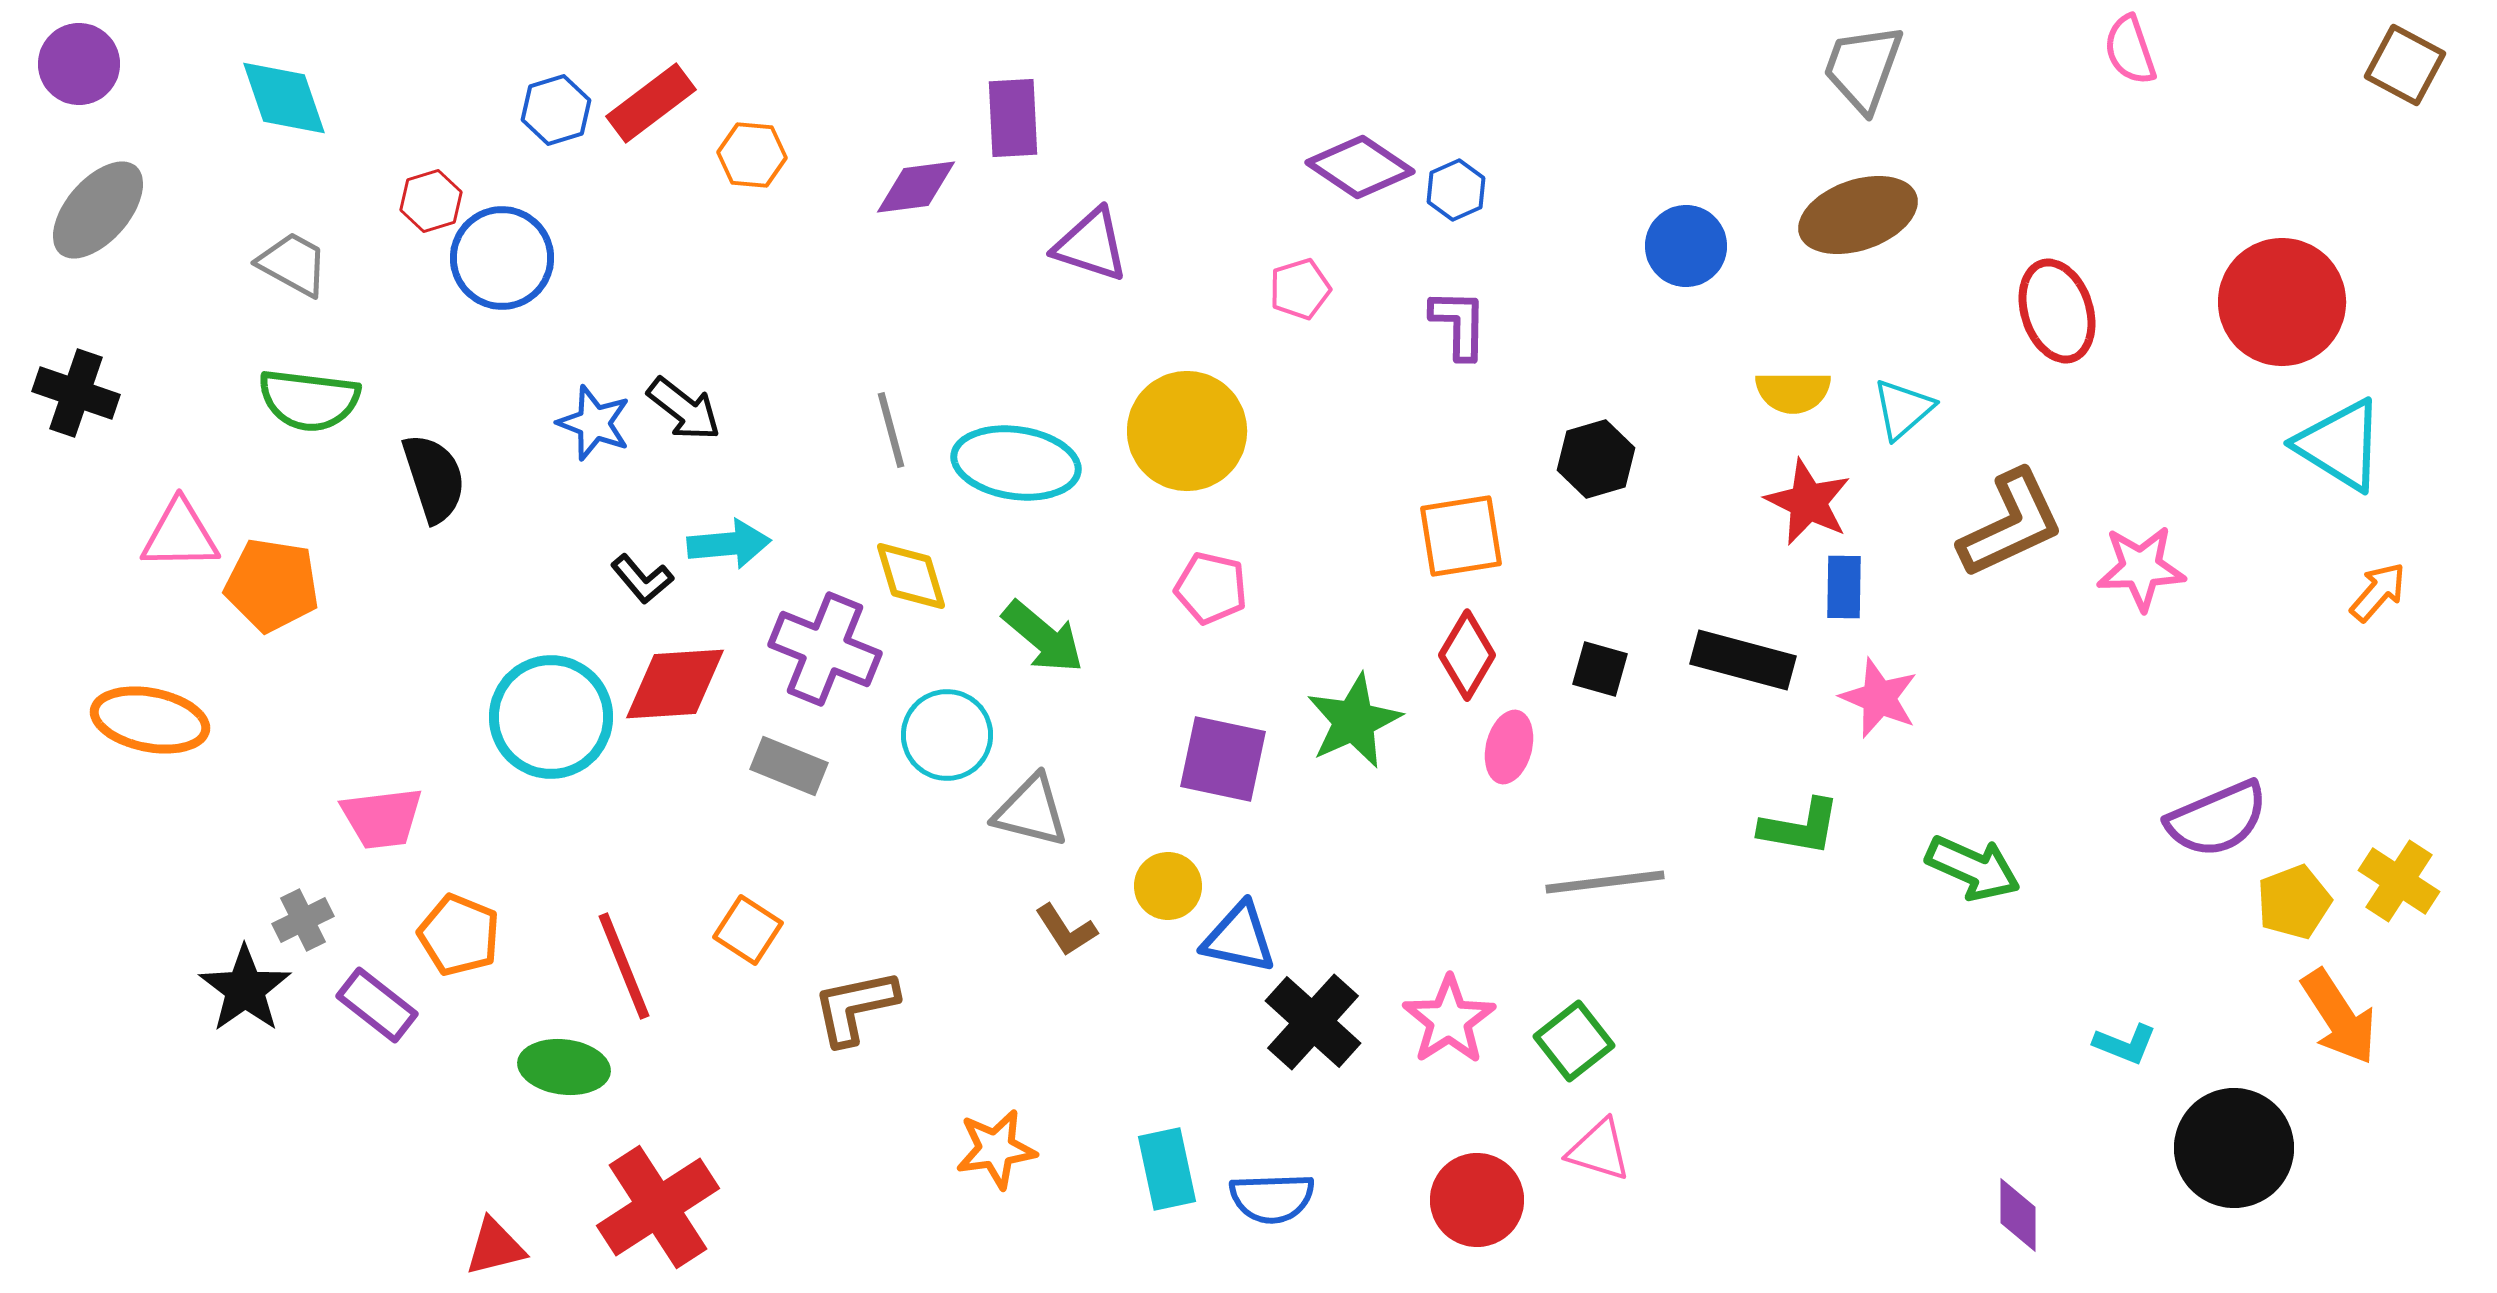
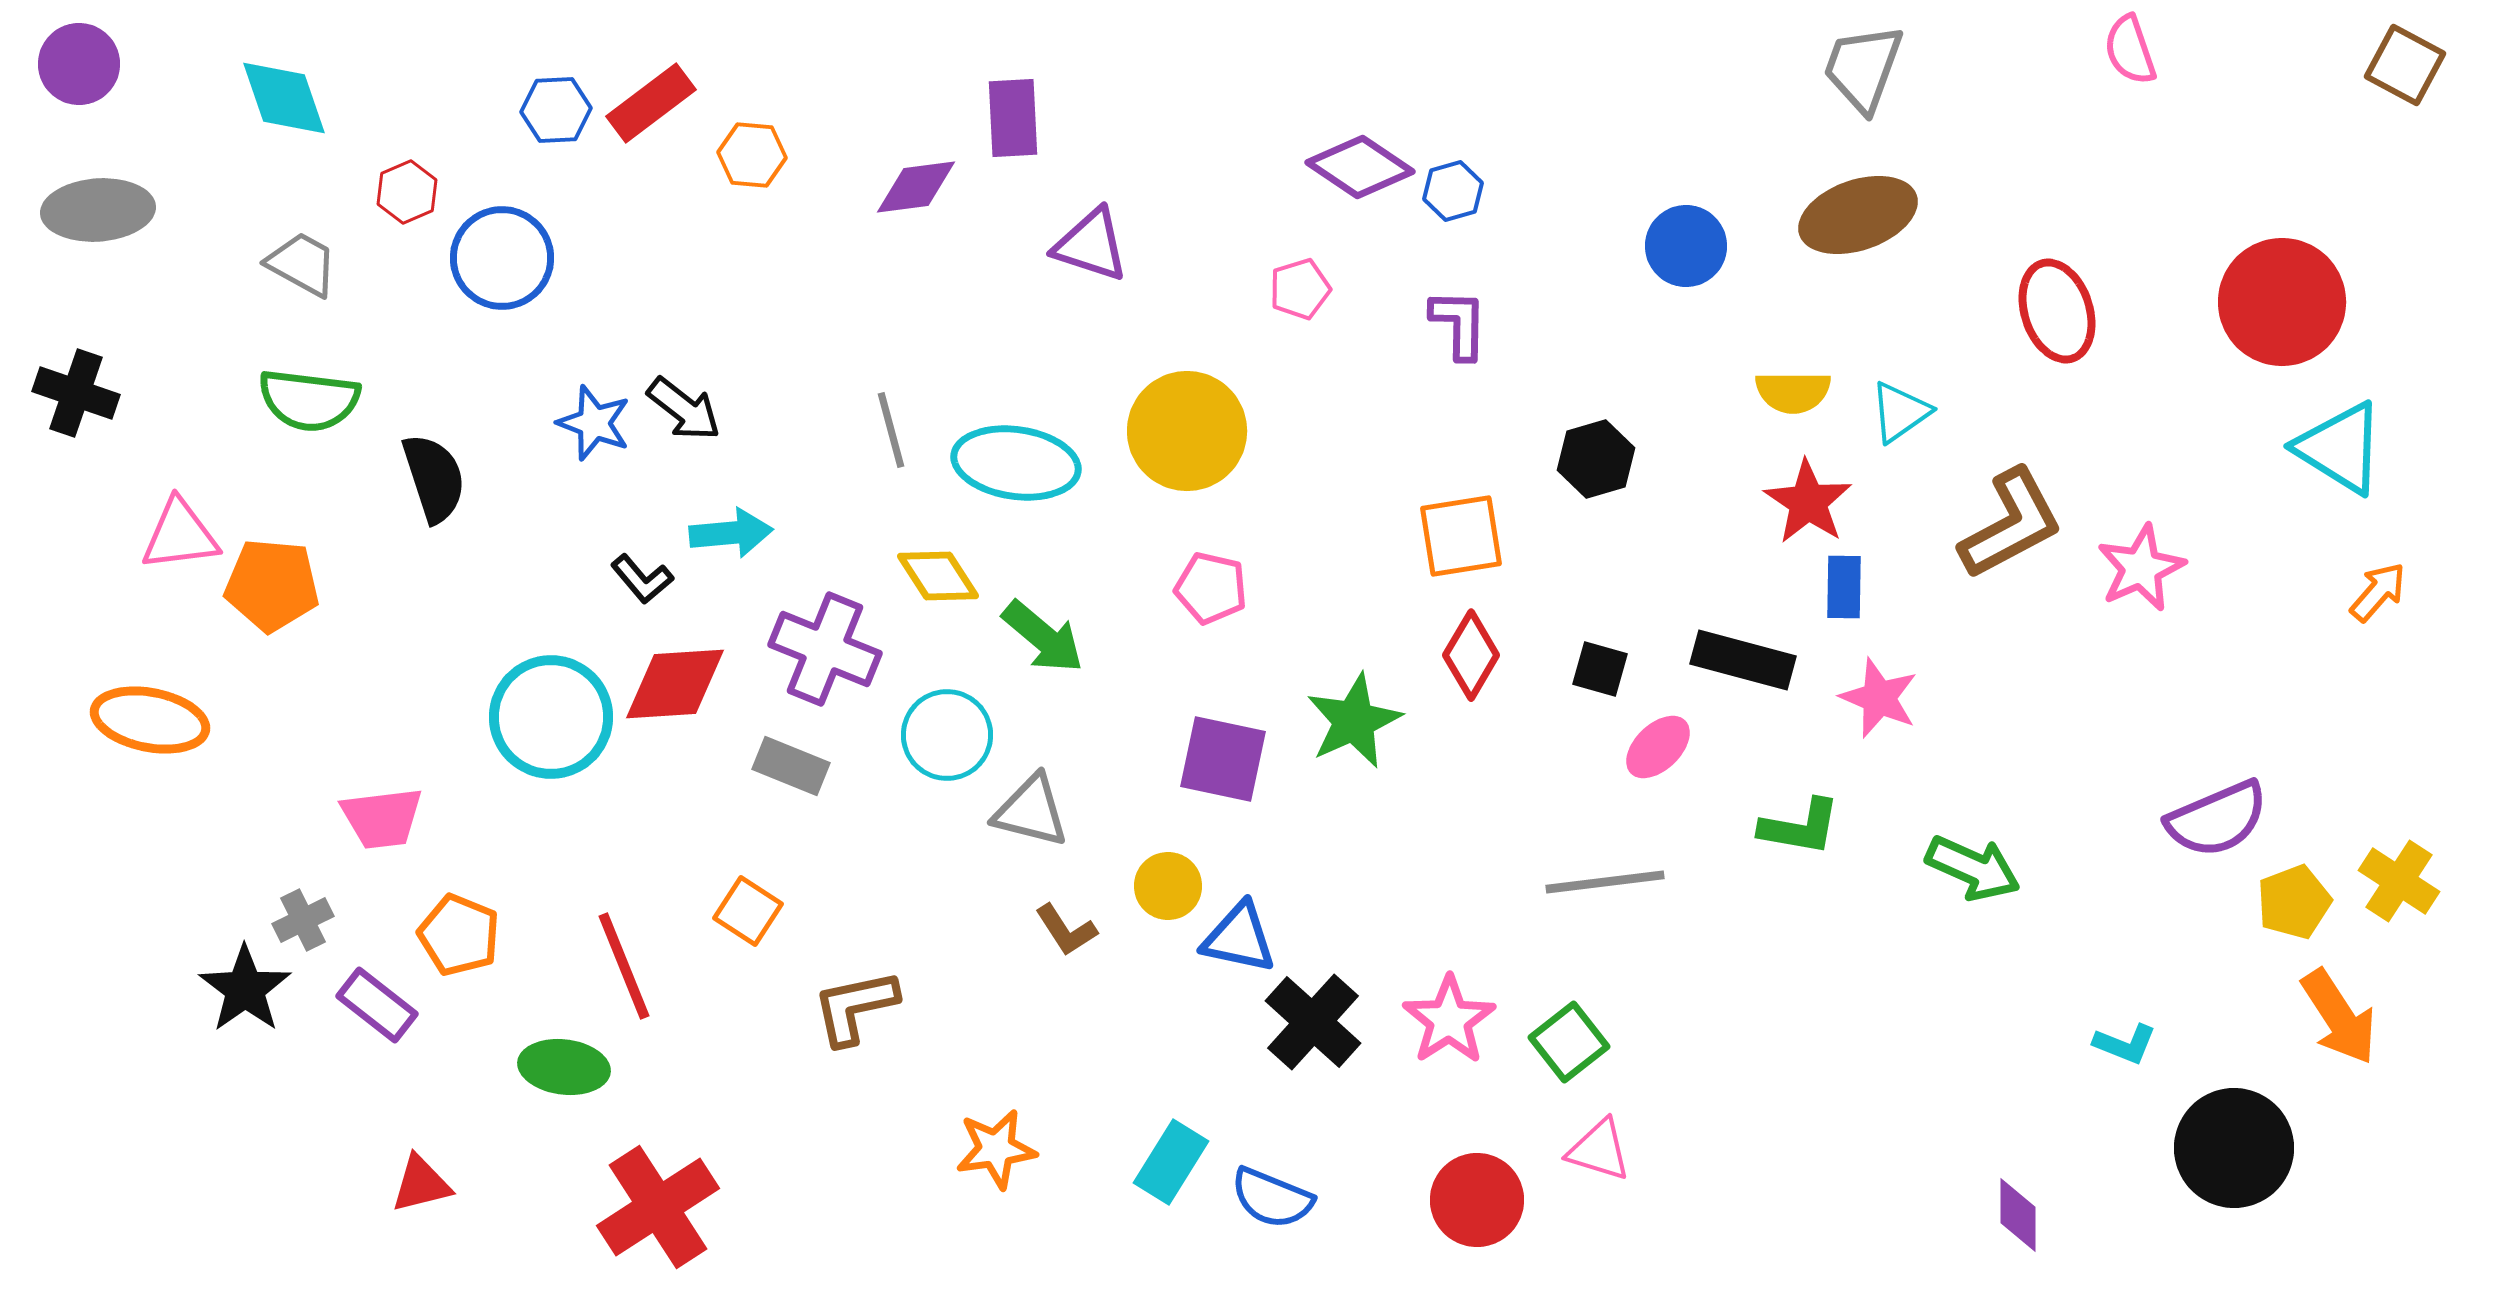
blue hexagon at (556, 110): rotated 14 degrees clockwise
blue hexagon at (1456, 190): moved 3 px left, 1 px down; rotated 8 degrees clockwise
red hexagon at (431, 201): moved 24 px left, 9 px up; rotated 6 degrees counterclockwise
gray ellipse at (98, 210): rotated 45 degrees clockwise
gray trapezoid at (293, 264): moved 9 px right
cyan triangle at (1903, 409): moved 3 px left, 3 px down; rotated 6 degrees clockwise
cyan triangle at (2340, 445): moved 3 px down
red star at (1808, 502): rotated 8 degrees clockwise
brown L-shape at (2011, 524): rotated 3 degrees counterclockwise
pink triangle at (180, 535): rotated 6 degrees counterclockwise
cyan arrow at (729, 544): moved 2 px right, 11 px up
pink star at (2141, 568): rotated 22 degrees counterclockwise
yellow diamond at (911, 576): moved 27 px right; rotated 16 degrees counterclockwise
orange pentagon at (272, 585): rotated 4 degrees counterclockwise
red diamond at (1467, 655): moved 4 px right
pink ellipse at (1509, 747): moved 149 px right; rotated 32 degrees clockwise
gray rectangle at (789, 766): moved 2 px right
orange square at (748, 930): moved 19 px up
green square at (1574, 1041): moved 5 px left, 1 px down
cyan rectangle at (1167, 1169): moved 4 px right, 7 px up; rotated 44 degrees clockwise
blue semicircle at (1272, 1198): rotated 24 degrees clockwise
red triangle at (495, 1247): moved 74 px left, 63 px up
